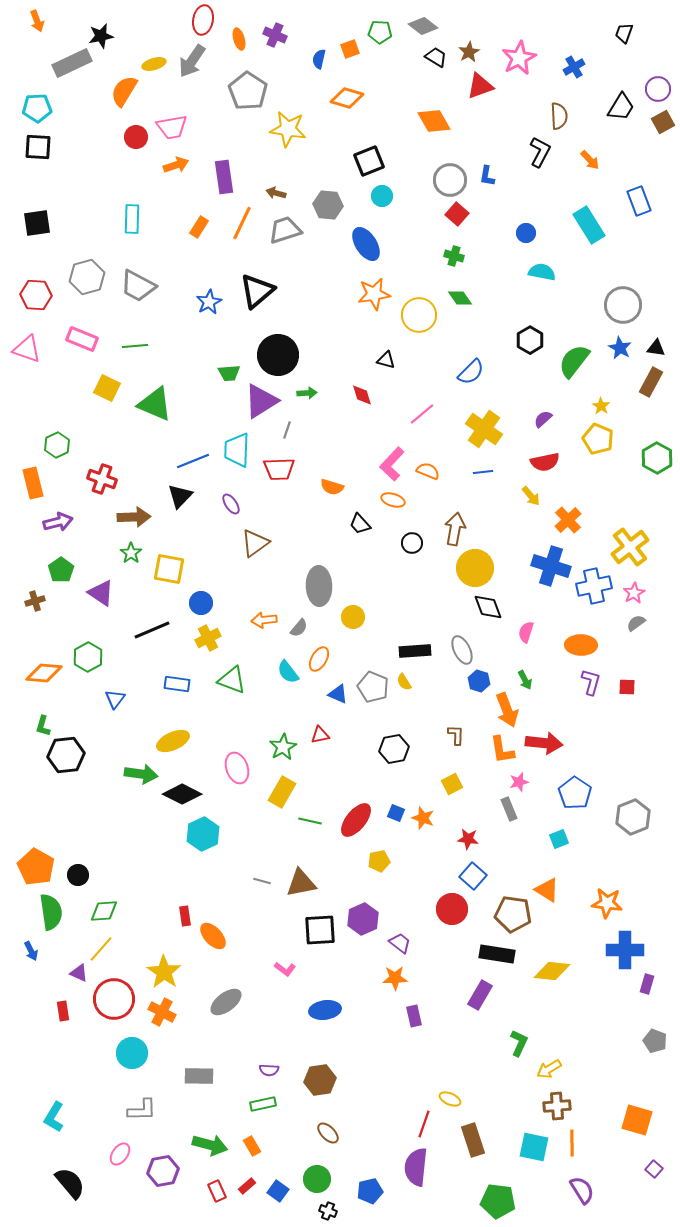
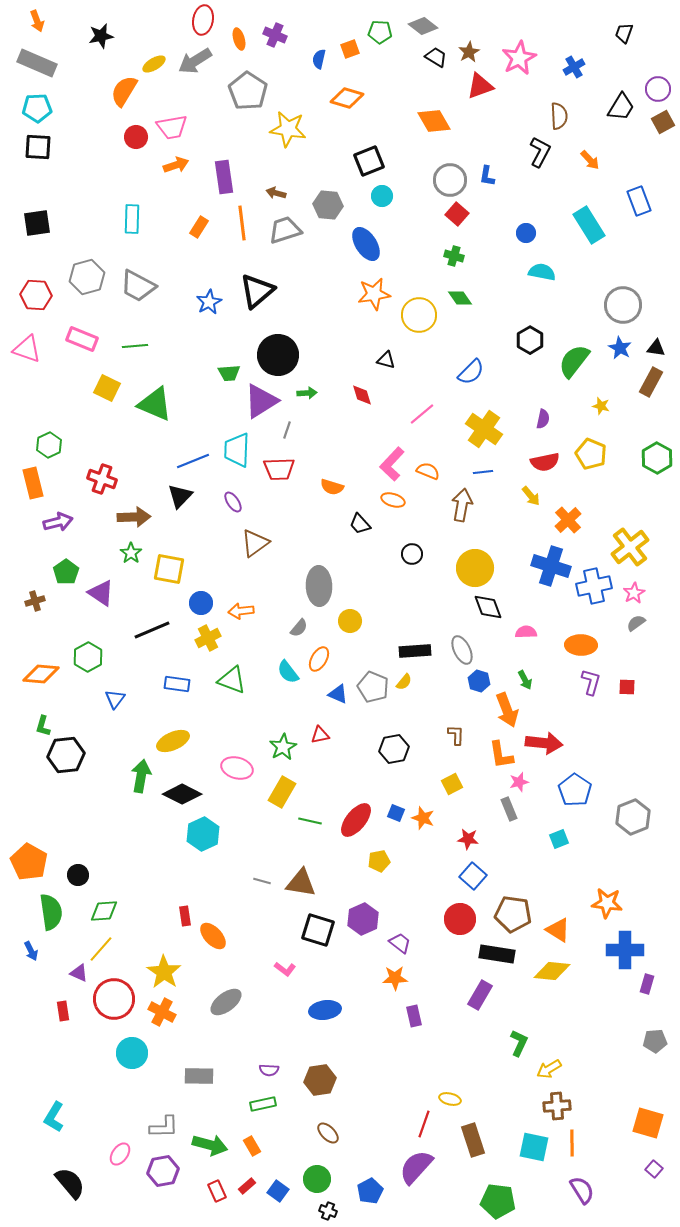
gray arrow at (192, 61): moved 3 px right; rotated 24 degrees clockwise
gray rectangle at (72, 63): moved 35 px left; rotated 48 degrees clockwise
yellow ellipse at (154, 64): rotated 15 degrees counterclockwise
orange line at (242, 223): rotated 32 degrees counterclockwise
yellow star at (601, 406): rotated 18 degrees counterclockwise
purple semicircle at (543, 419): rotated 144 degrees clockwise
yellow pentagon at (598, 439): moved 7 px left, 15 px down
green hexagon at (57, 445): moved 8 px left
purple ellipse at (231, 504): moved 2 px right, 2 px up
brown arrow at (455, 529): moved 7 px right, 24 px up
black circle at (412, 543): moved 11 px down
green pentagon at (61, 570): moved 5 px right, 2 px down
yellow circle at (353, 617): moved 3 px left, 4 px down
orange arrow at (264, 620): moved 23 px left, 9 px up
pink semicircle at (526, 632): rotated 70 degrees clockwise
orange diamond at (44, 673): moved 3 px left, 1 px down
yellow semicircle at (404, 682): rotated 108 degrees counterclockwise
orange L-shape at (502, 750): moved 1 px left, 5 px down
pink ellipse at (237, 768): rotated 56 degrees counterclockwise
green arrow at (141, 774): moved 2 px down; rotated 88 degrees counterclockwise
blue pentagon at (575, 793): moved 3 px up
orange pentagon at (36, 867): moved 7 px left, 5 px up
brown triangle at (301, 883): rotated 20 degrees clockwise
orange triangle at (547, 890): moved 11 px right, 40 px down
red circle at (452, 909): moved 8 px right, 10 px down
black square at (320, 930): moved 2 px left; rotated 20 degrees clockwise
gray pentagon at (655, 1041): rotated 25 degrees counterclockwise
yellow ellipse at (450, 1099): rotated 10 degrees counterclockwise
gray L-shape at (142, 1110): moved 22 px right, 17 px down
orange square at (637, 1120): moved 11 px right, 3 px down
purple semicircle at (416, 1167): rotated 36 degrees clockwise
blue pentagon at (370, 1191): rotated 15 degrees counterclockwise
